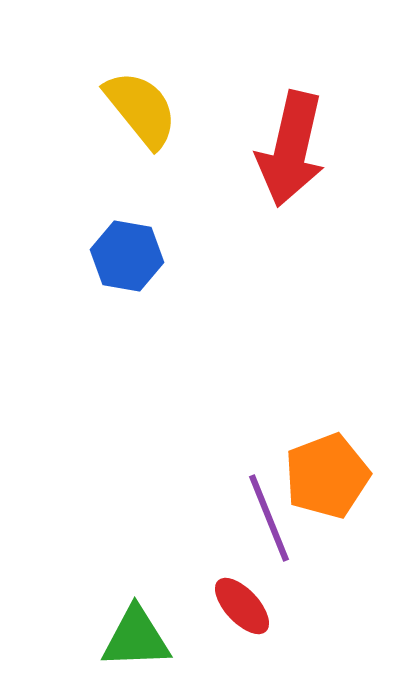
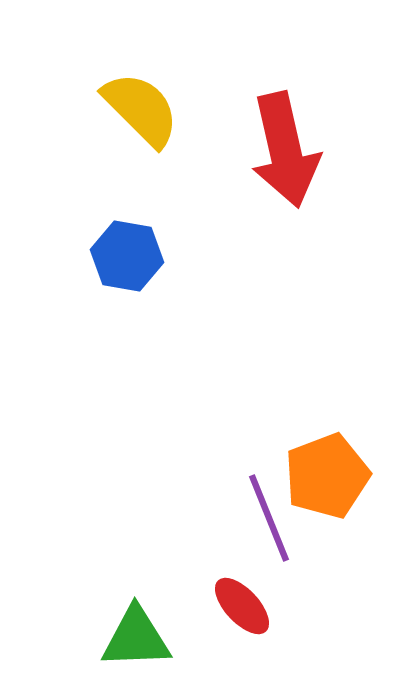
yellow semicircle: rotated 6 degrees counterclockwise
red arrow: moved 6 px left, 1 px down; rotated 26 degrees counterclockwise
